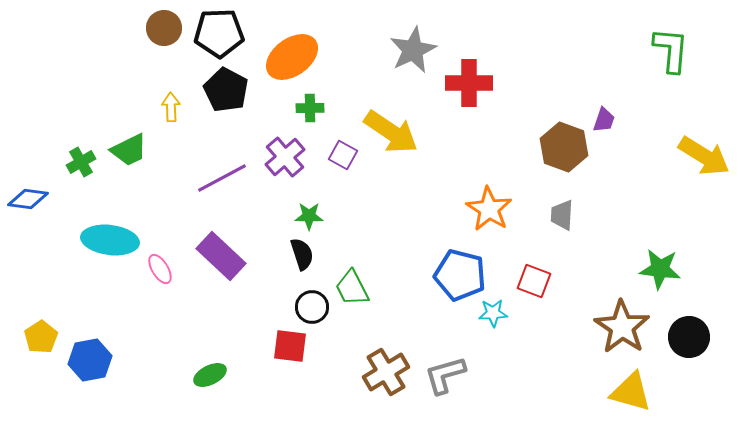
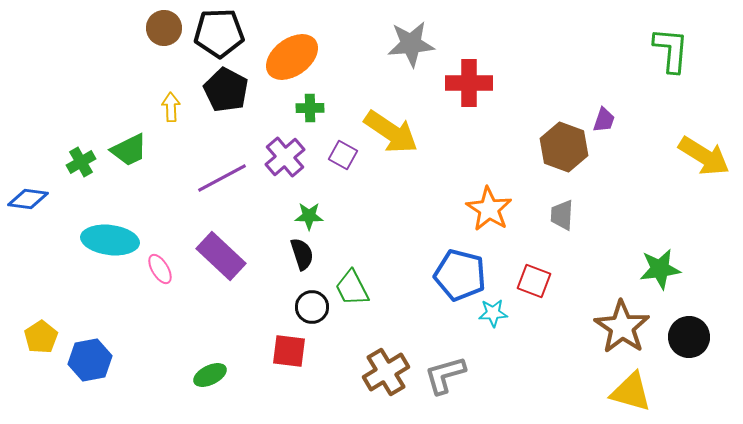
gray star at (413, 50): moved 2 px left, 6 px up; rotated 21 degrees clockwise
green star at (660, 269): rotated 15 degrees counterclockwise
red square at (290, 346): moved 1 px left, 5 px down
